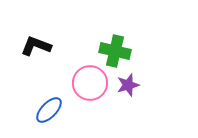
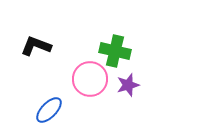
pink circle: moved 4 px up
